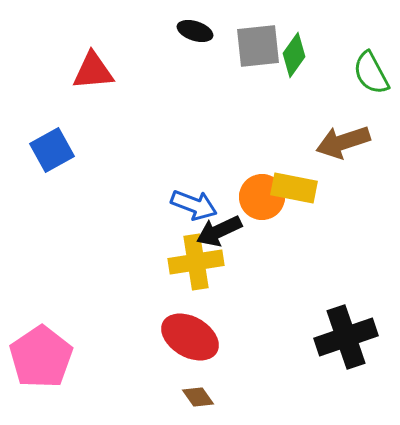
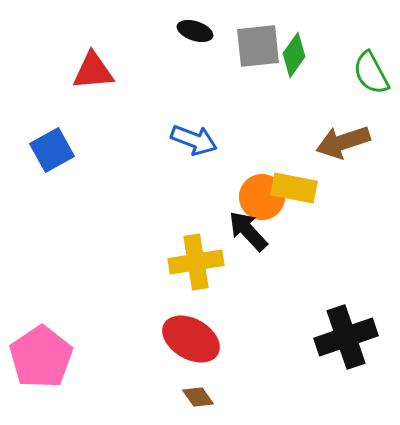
blue arrow: moved 65 px up
black arrow: moved 29 px right; rotated 72 degrees clockwise
red ellipse: moved 1 px right, 2 px down
